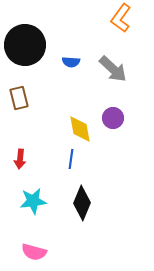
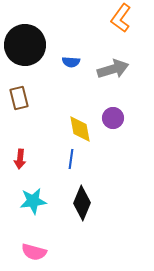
gray arrow: rotated 60 degrees counterclockwise
